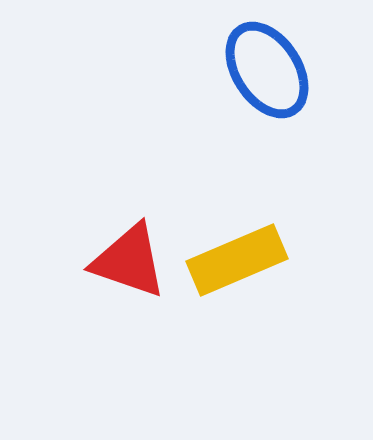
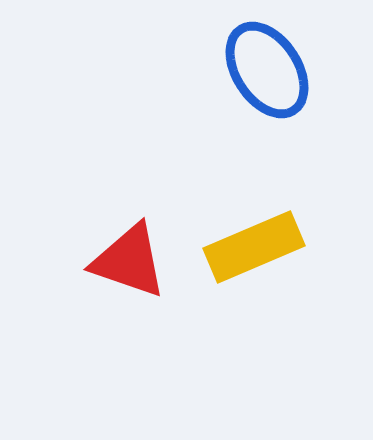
yellow rectangle: moved 17 px right, 13 px up
